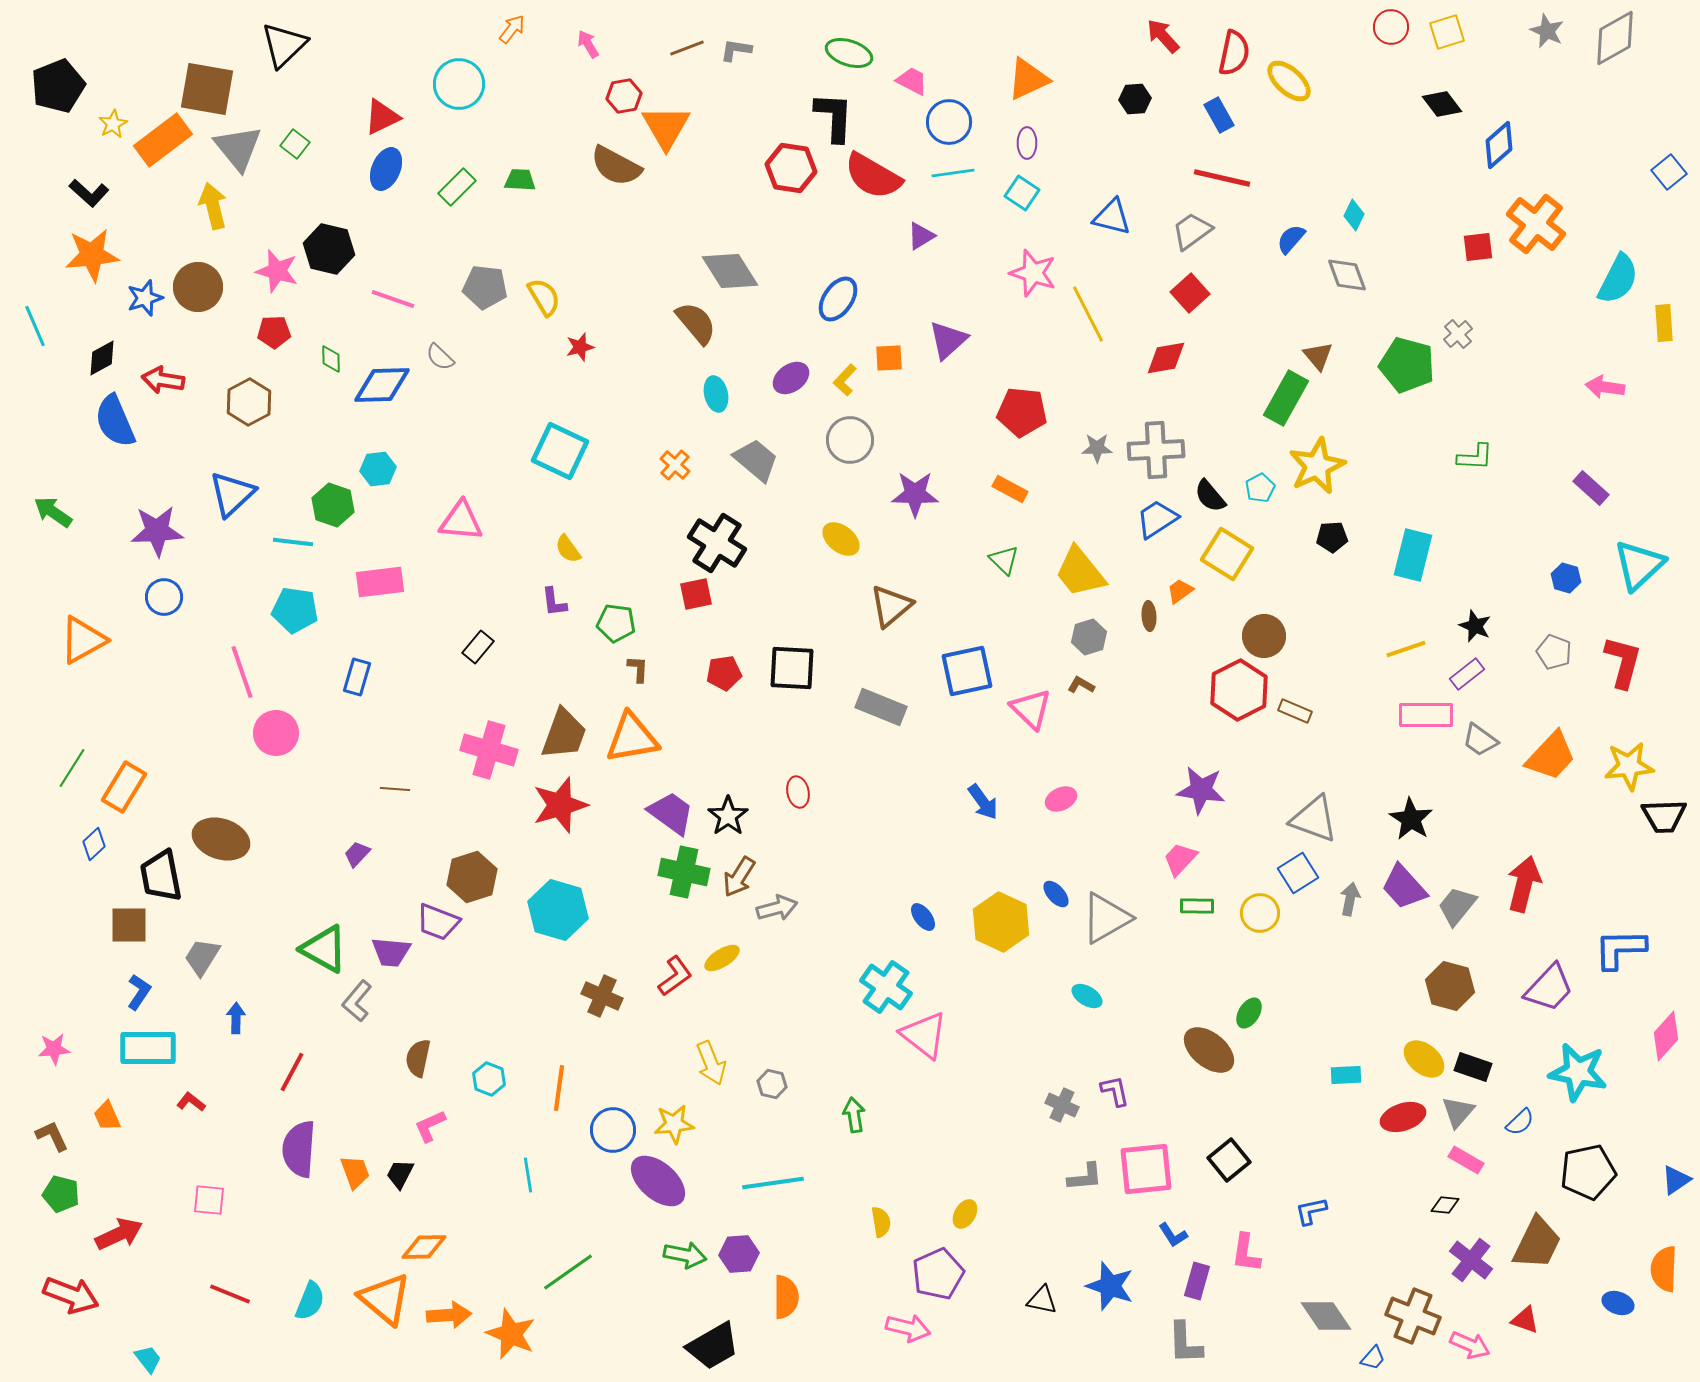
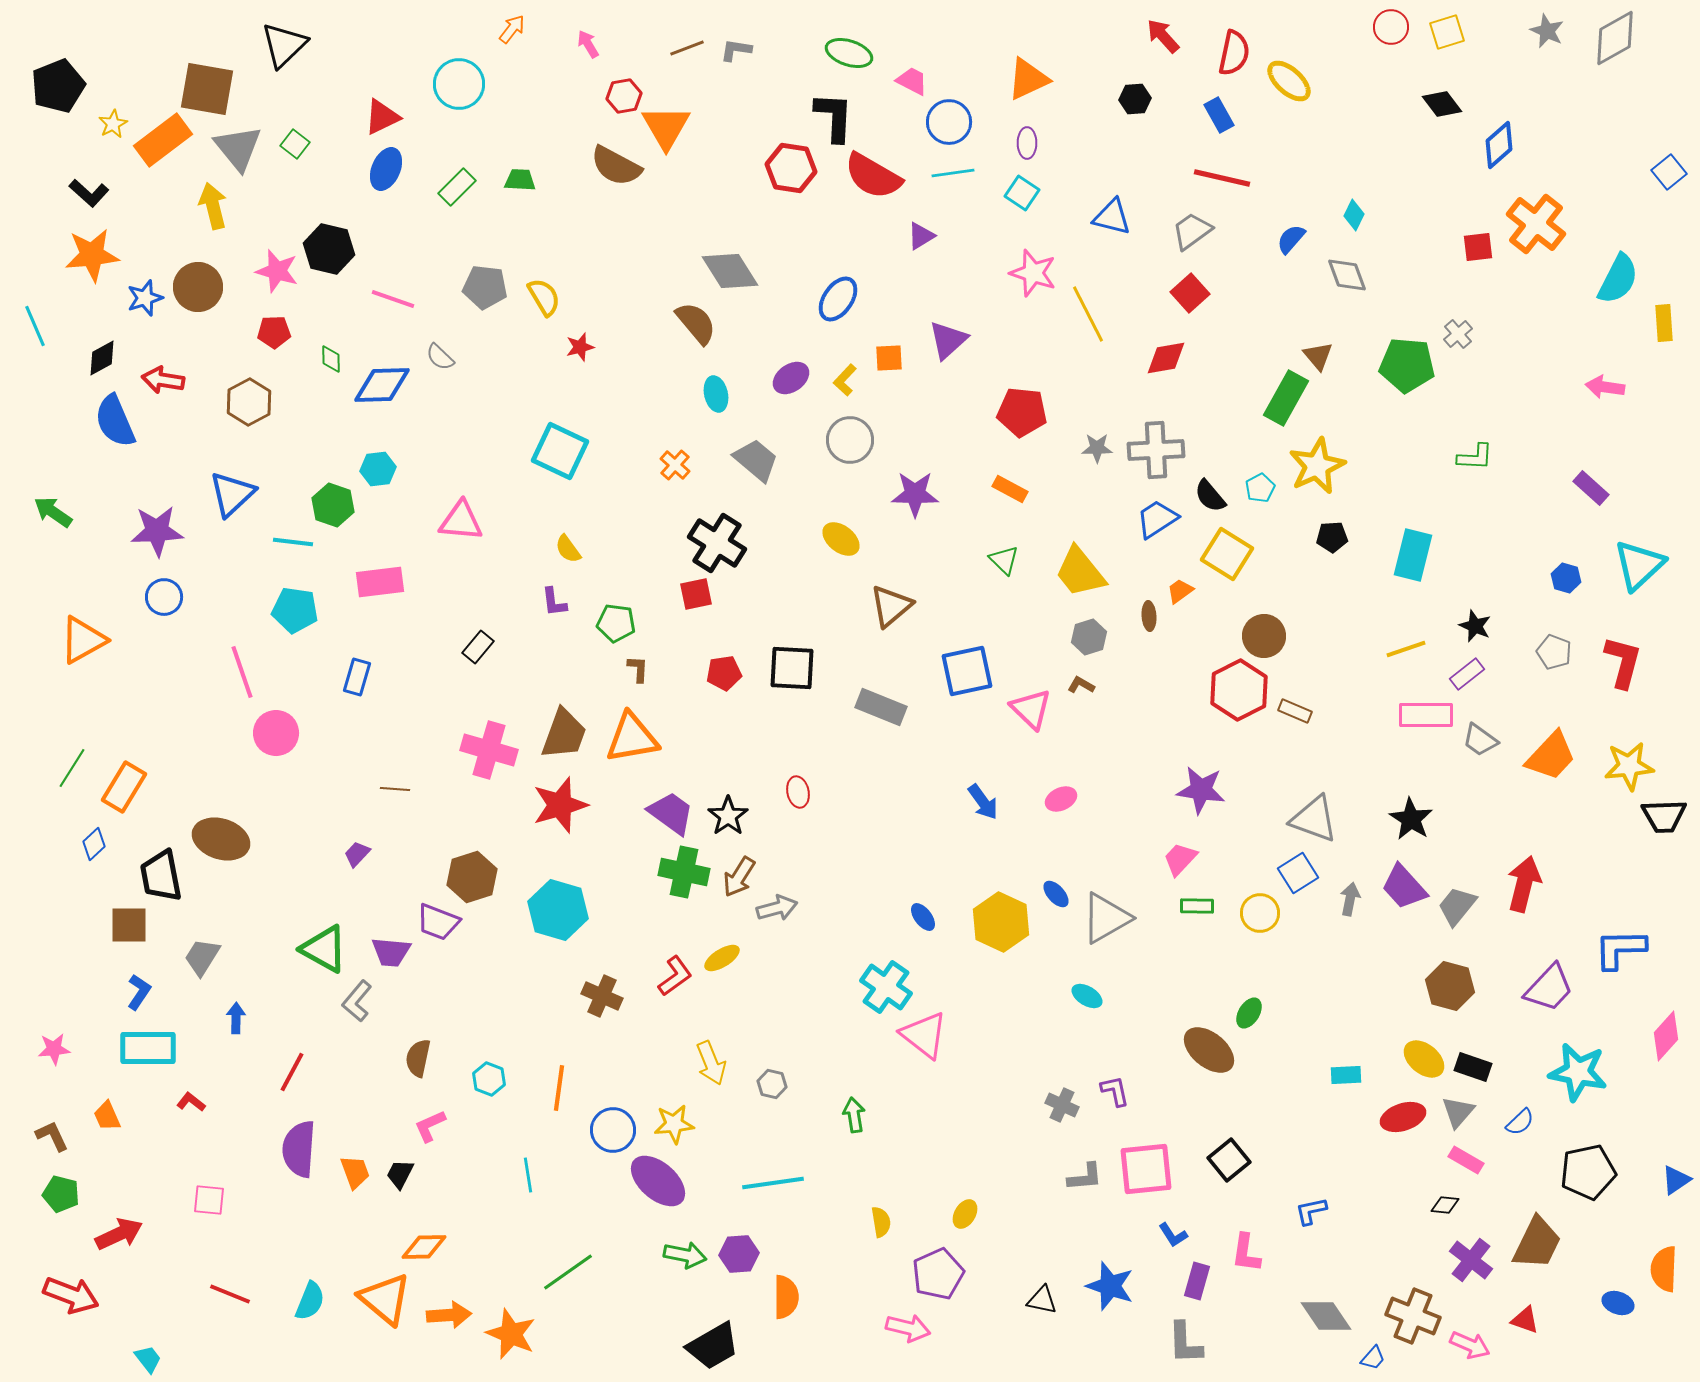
green pentagon at (1407, 365): rotated 10 degrees counterclockwise
